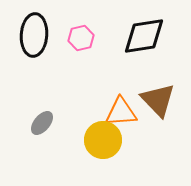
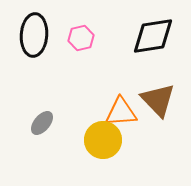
black diamond: moved 9 px right
